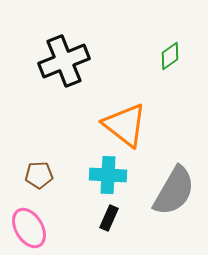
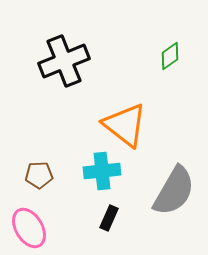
cyan cross: moved 6 px left, 4 px up; rotated 9 degrees counterclockwise
